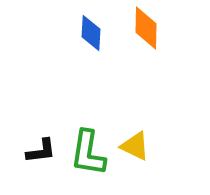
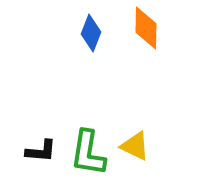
blue diamond: rotated 18 degrees clockwise
black L-shape: rotated 12 degrees clockwise
